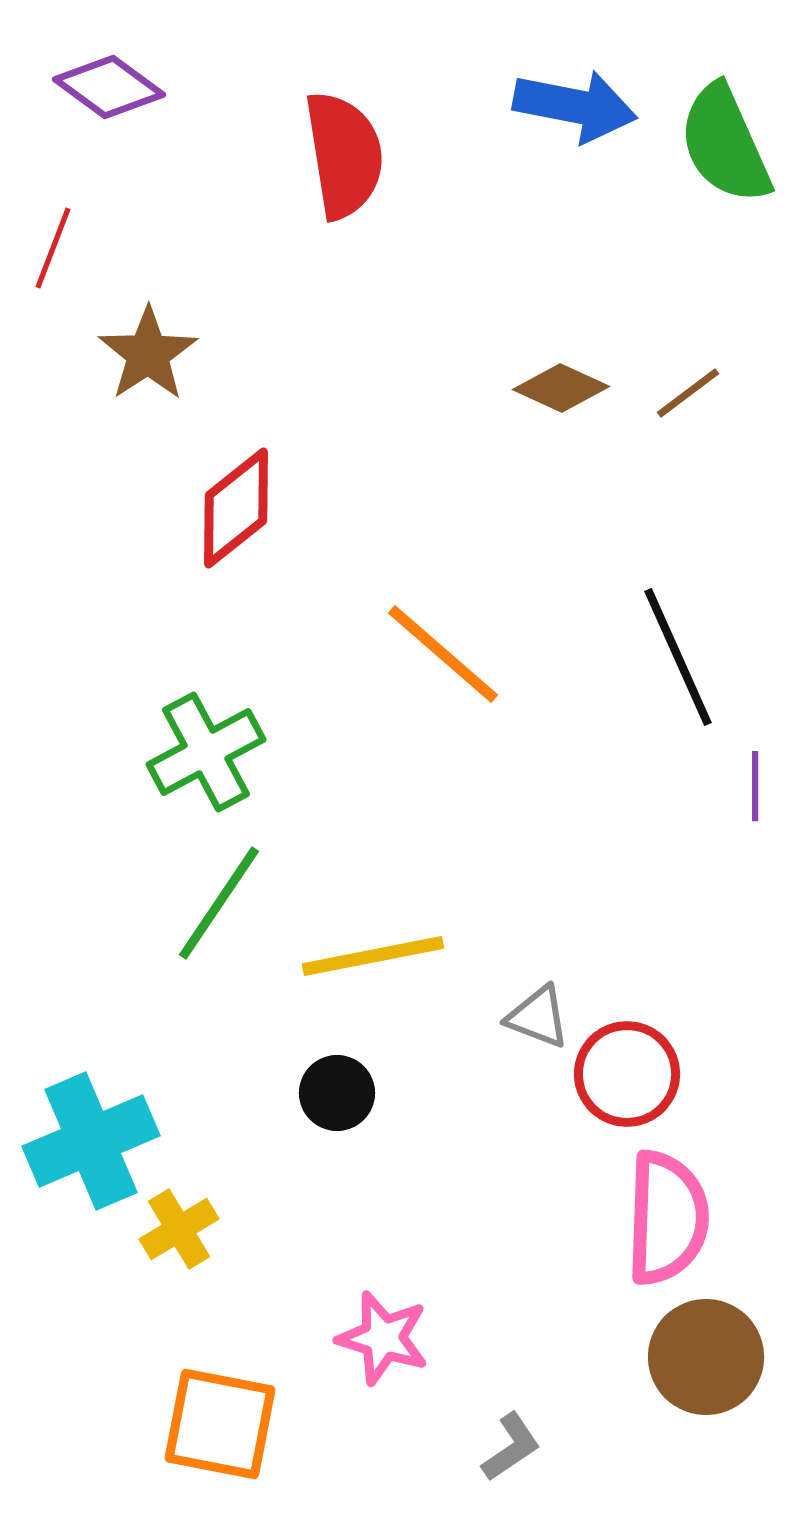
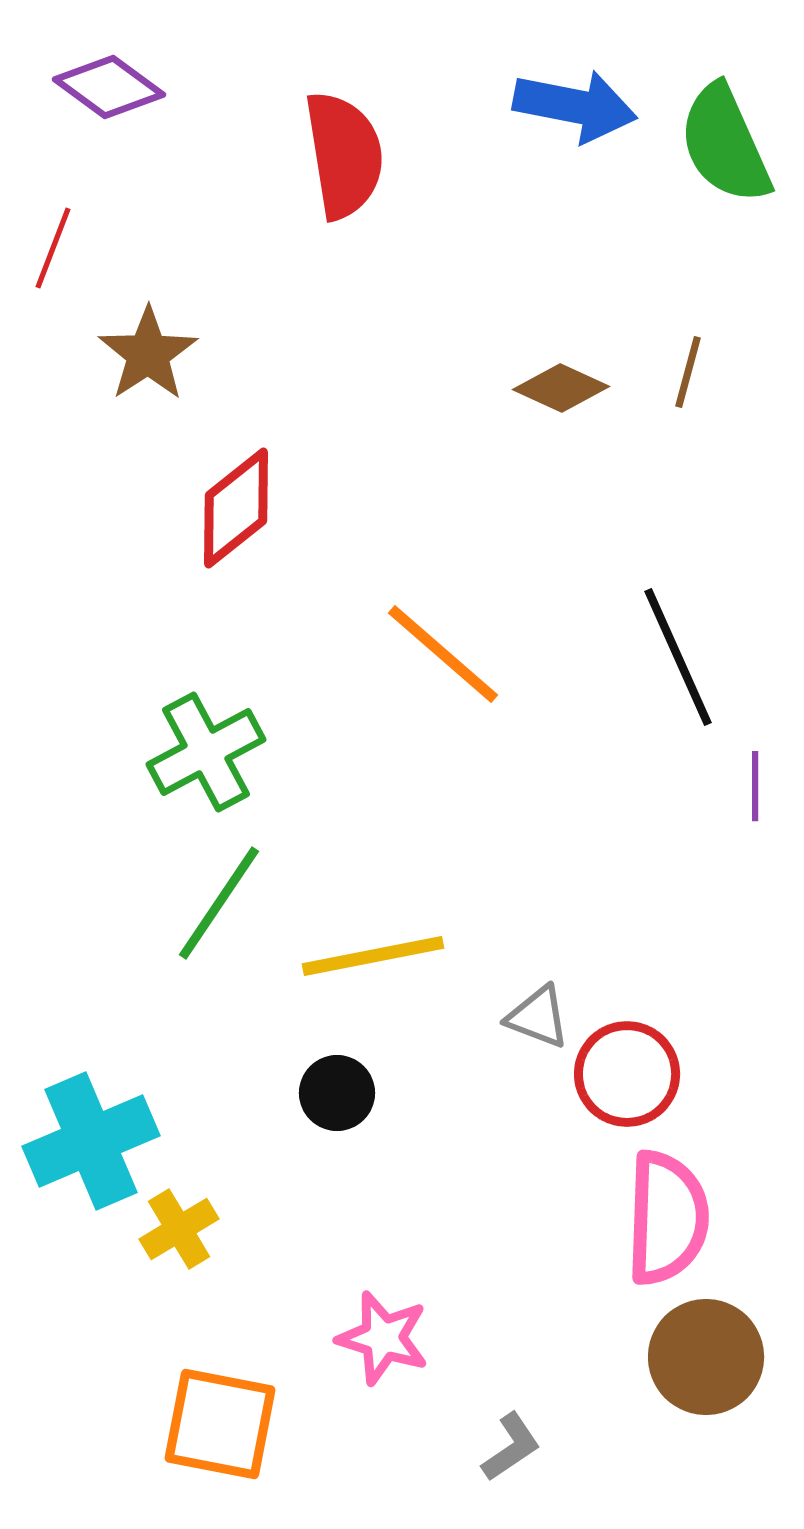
brown line: moved 21 px up; rotated 38 degrees counterclockwise
